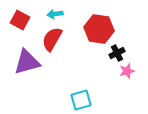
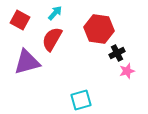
cyan arrow: moved 1 px up; rotated 140 degrees clockwise
